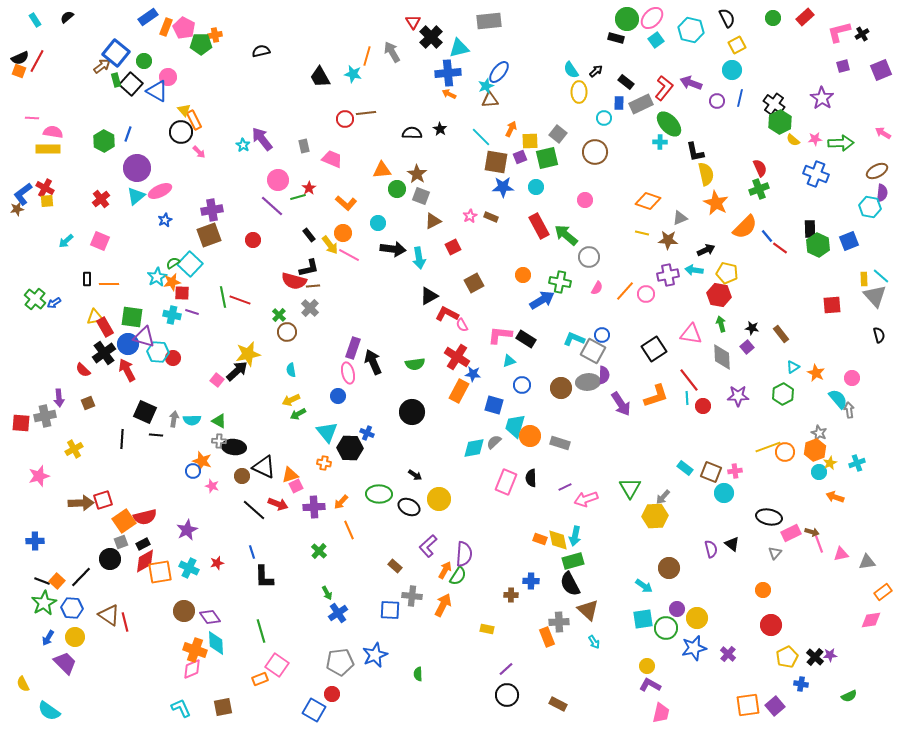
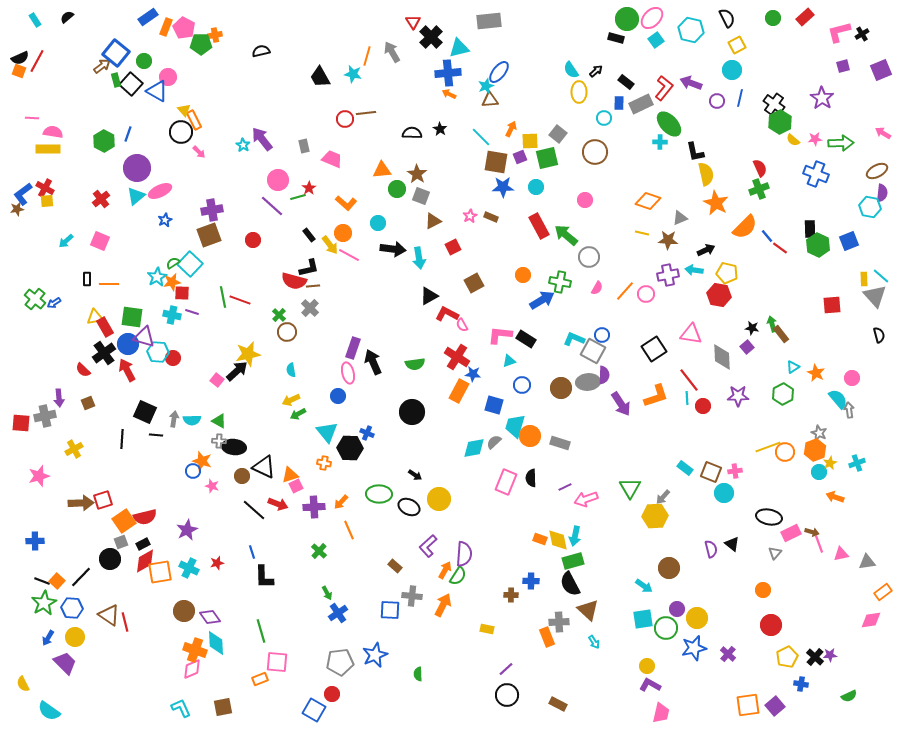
green arrow at (721, 324): moved 51 px right
pink square at (277, 665): moved 3 px up; rotated 30 degrees counterclockwise
